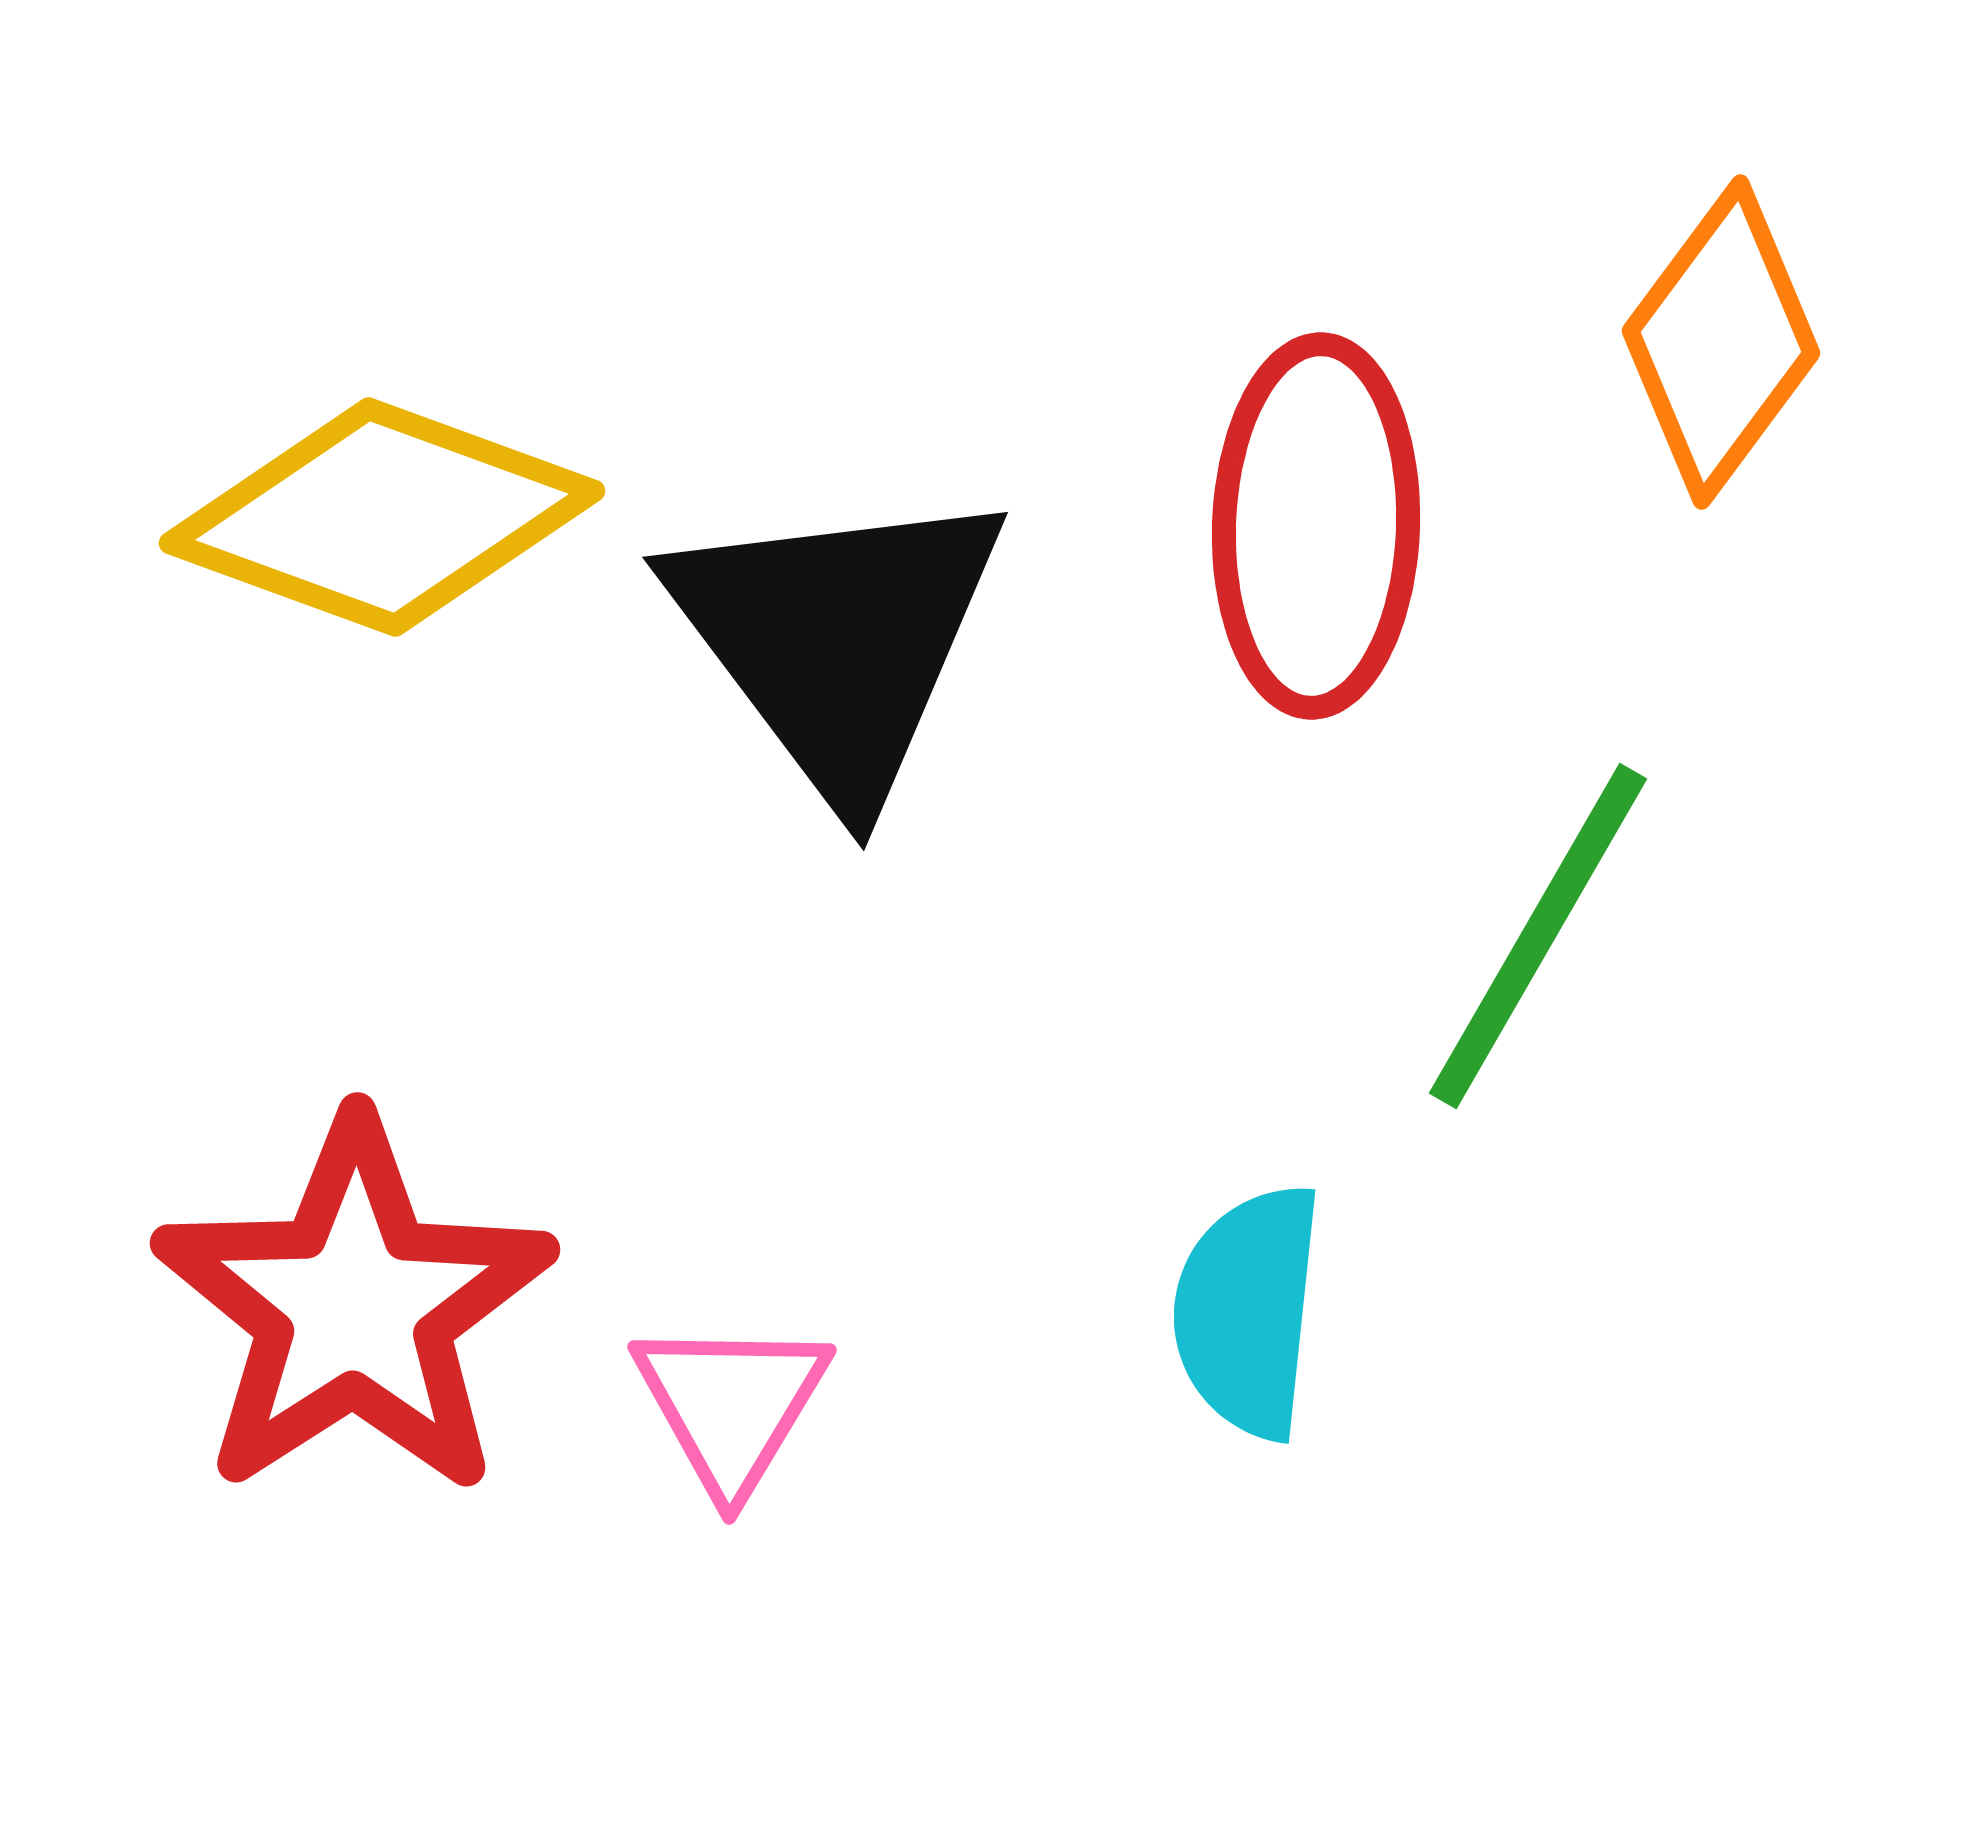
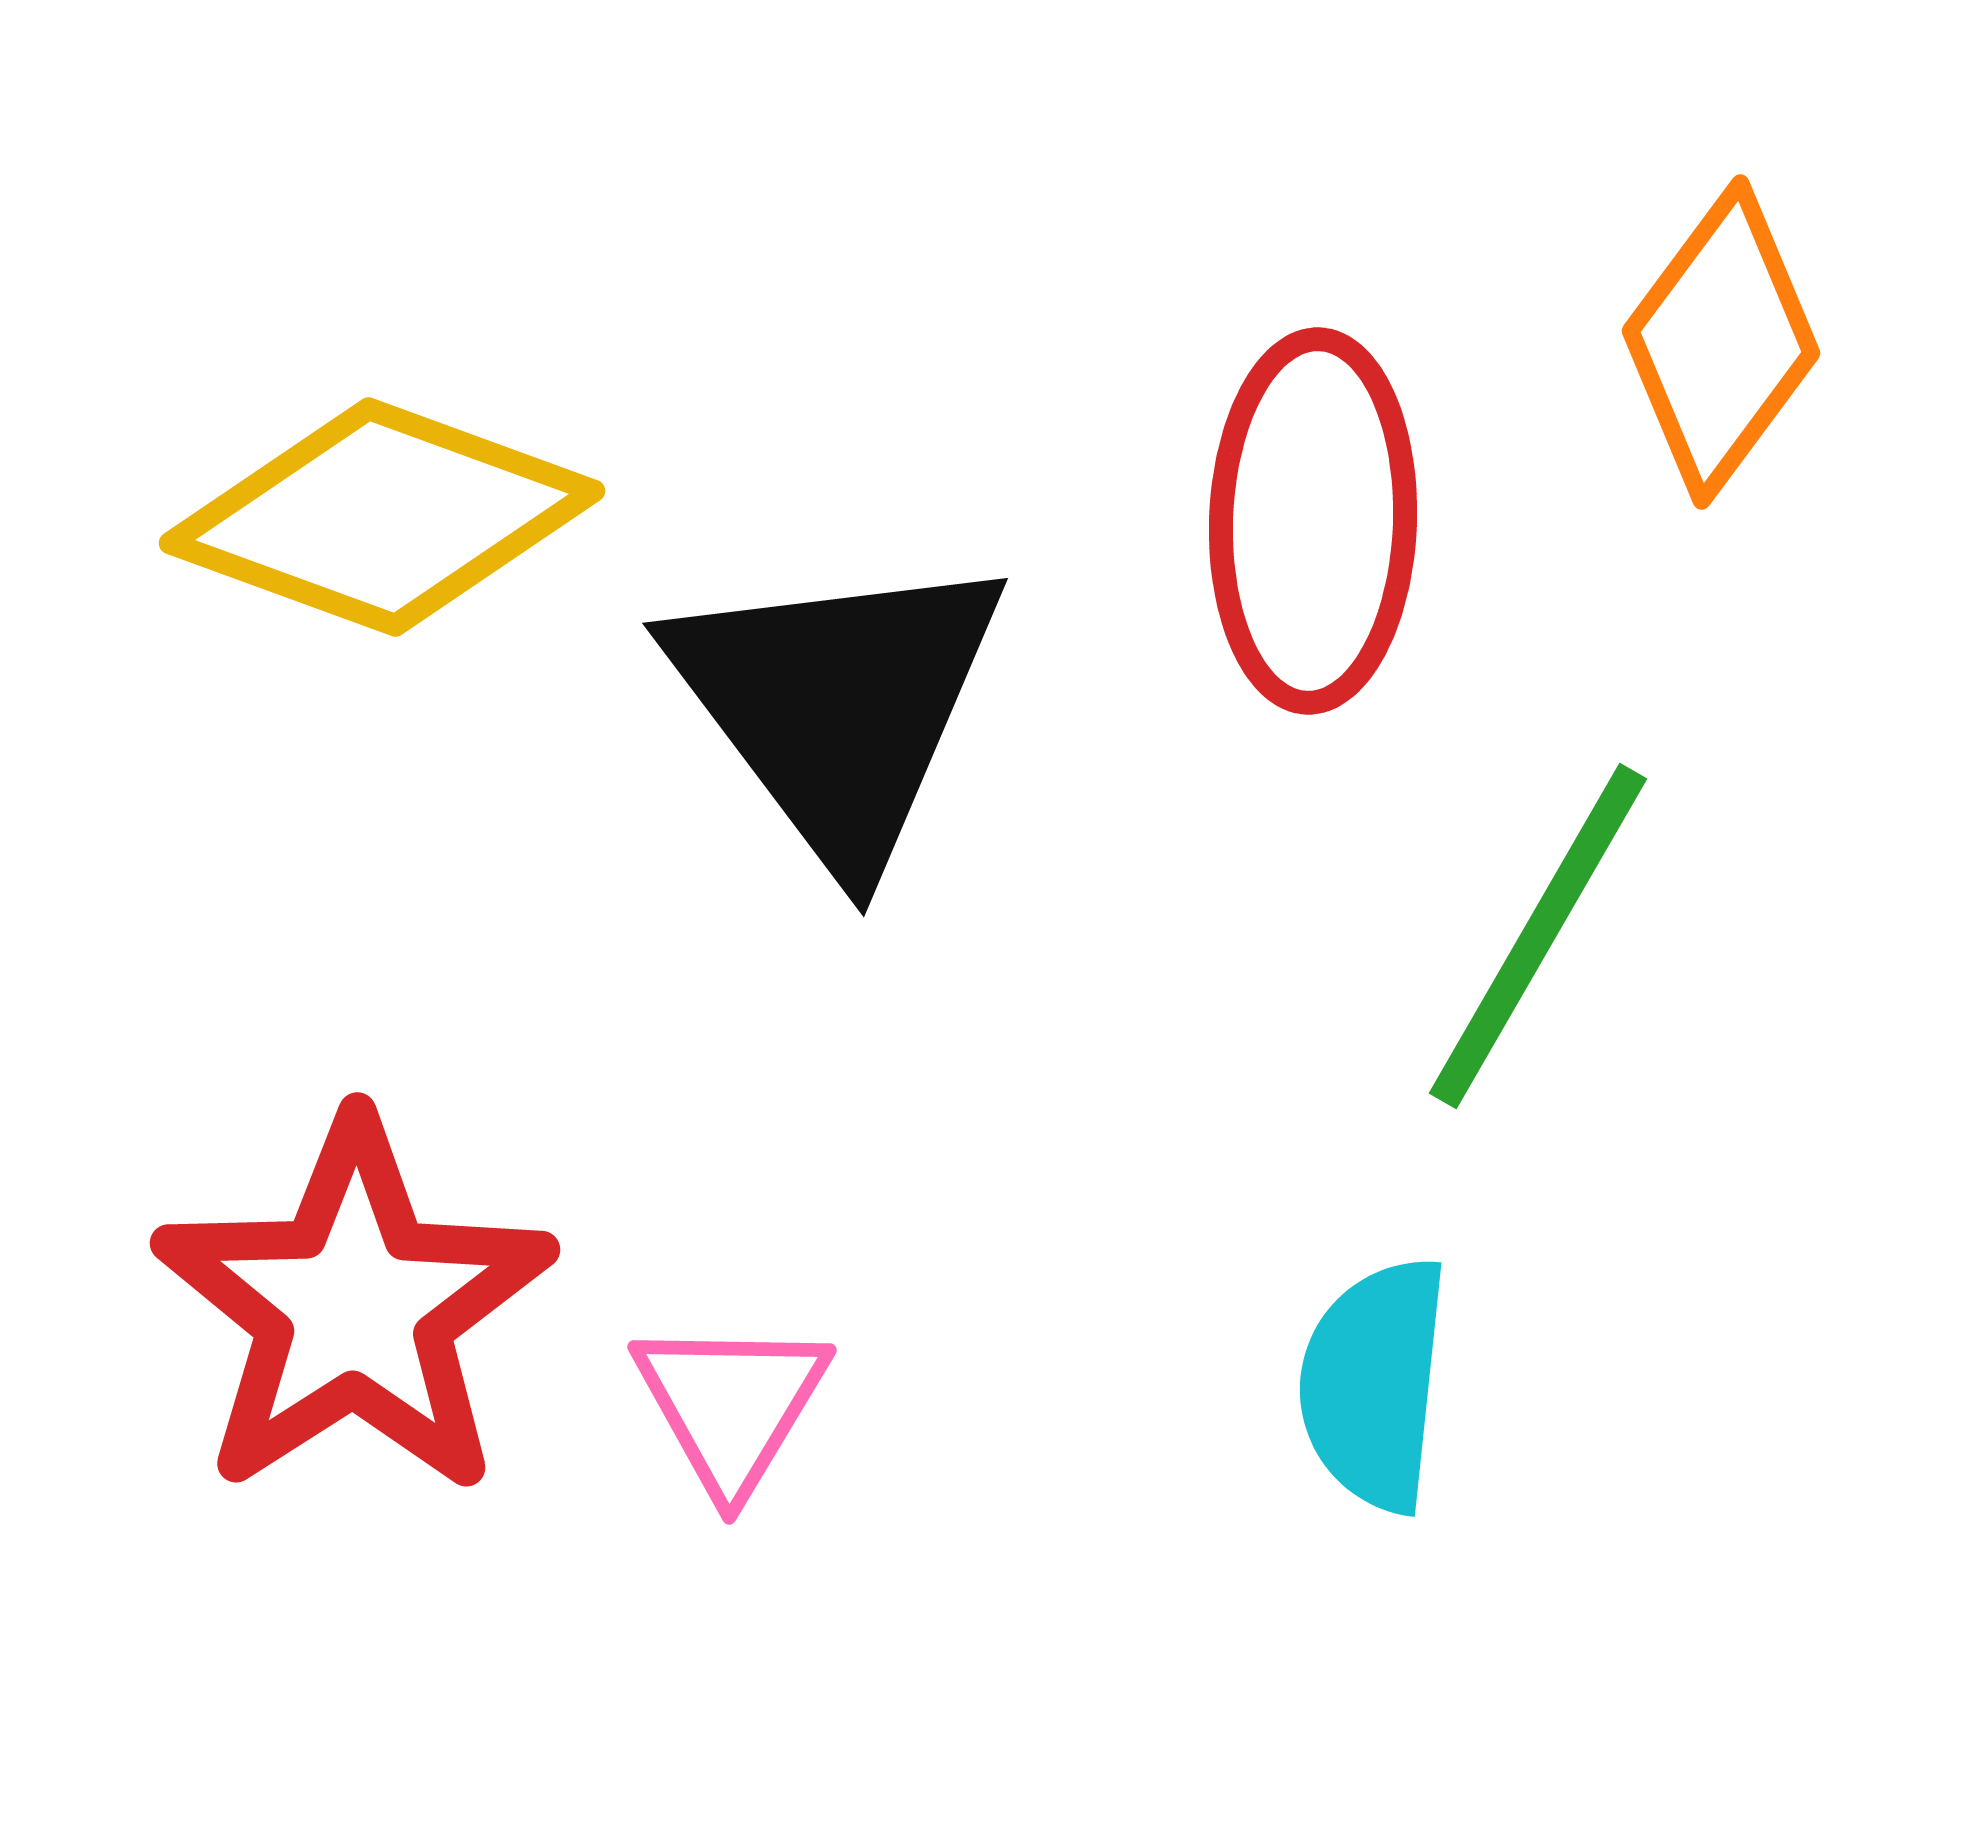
red ellipse: moved 3 px left, 5 px up
black triangle: moved 66 px down
cyan semicircle: moved 126 px right, 73 px down
